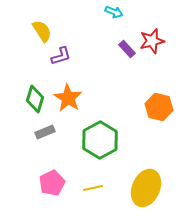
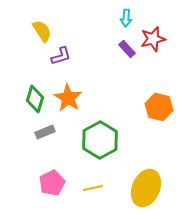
cyan arrow: moved 12 px right, 6 px down; rotated 72 degrees clockwise
red star: moved 1 px right, 2 px up
